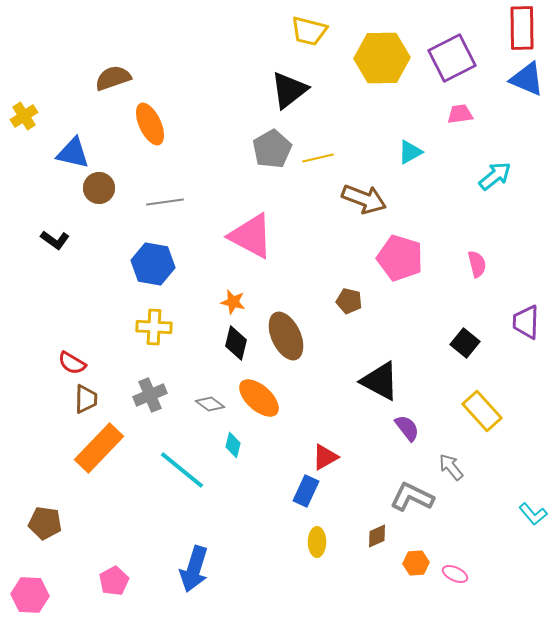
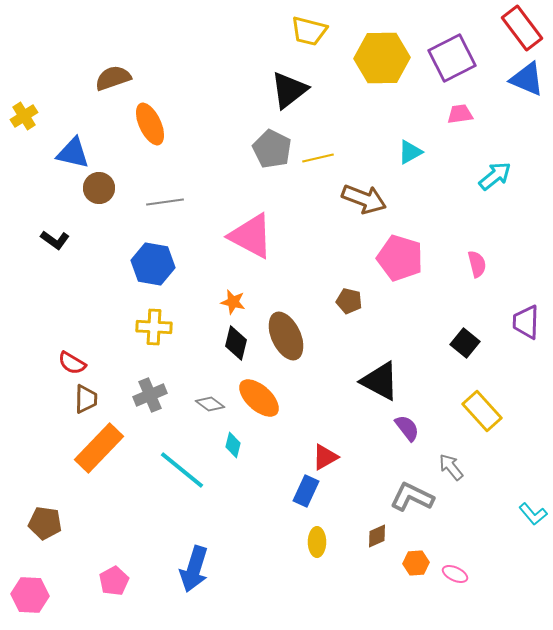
red rectangle at (522, 28): rotated 36 degrees counterclockwise
gray pentagon at (272, 149): rotated 15 degrees counterclockwise
